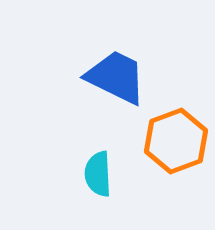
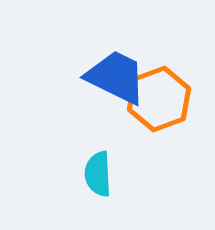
orange hexagon: moved 17 px left, 42 px up
